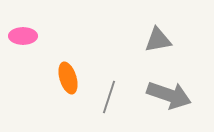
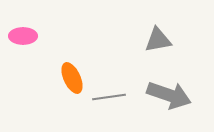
orange ellipse: moved 4 px right; rotated 8 degrees counterclockwise
gray line: rotated 64 degrees clockwise
